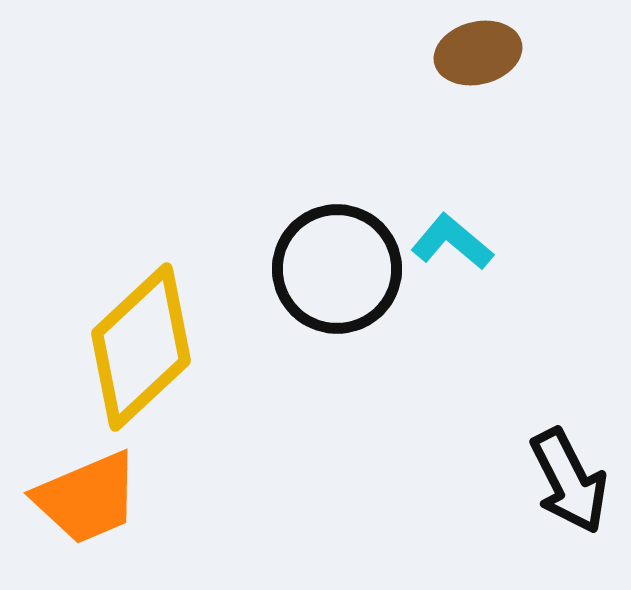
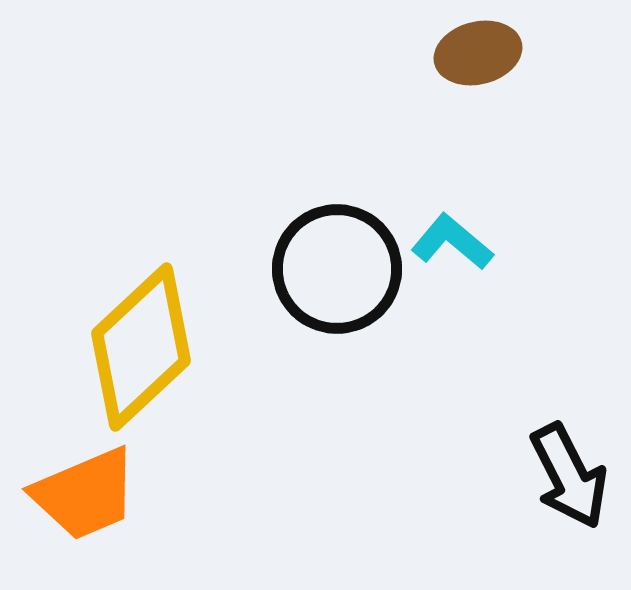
black arrow: moved 5 px up
orange trapezoid: moved 2 px left, 4 px up
